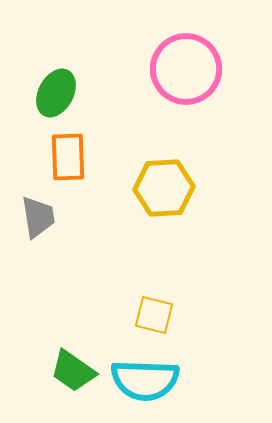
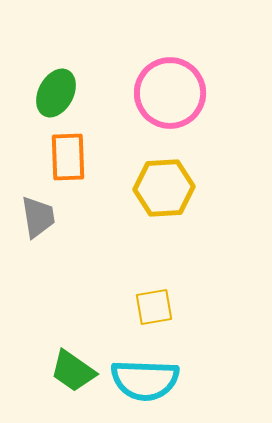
pink circle: moved 16 px left, 24 px down
yellow square: moved 8 px up; rotated 24 degrees counterclockwise
